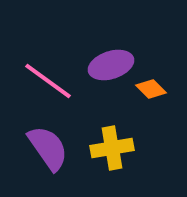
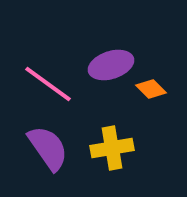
pink line: moved 3 px down
